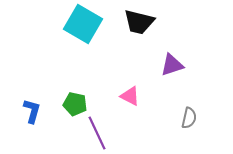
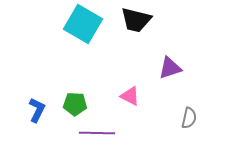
black trapezoid: moved 3 px left, 2 px up
purple triangle: moved 2 px left, 3 px down
green pentagon: rotated 10 degrees counterclockwise
blue L-shape: moved 5 px right, 1 px up; rotated 10 degrees clockwise
purple line: rotated 64 degrees counterclockwise
